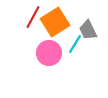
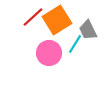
red line: rotated 20 degrees clockwise
orange square: moved 2 px right, 2 px up
